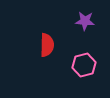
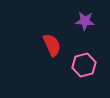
red semicircle: moved 5 px right; rotated 25 degrees counterclockwise
